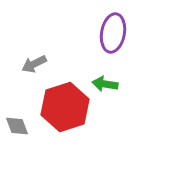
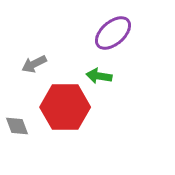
purple ellipse: rotated 39 degrees clockwise
green arrow: moved 6 px left, 8 px up
red hexagon: rotated 18 degrees clockwise
